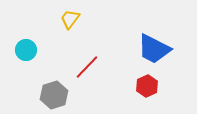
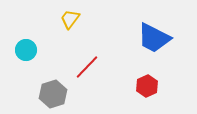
blue trapezoid: moved 11 px up
gray hexagon: moved 1 px left, 1 px up
